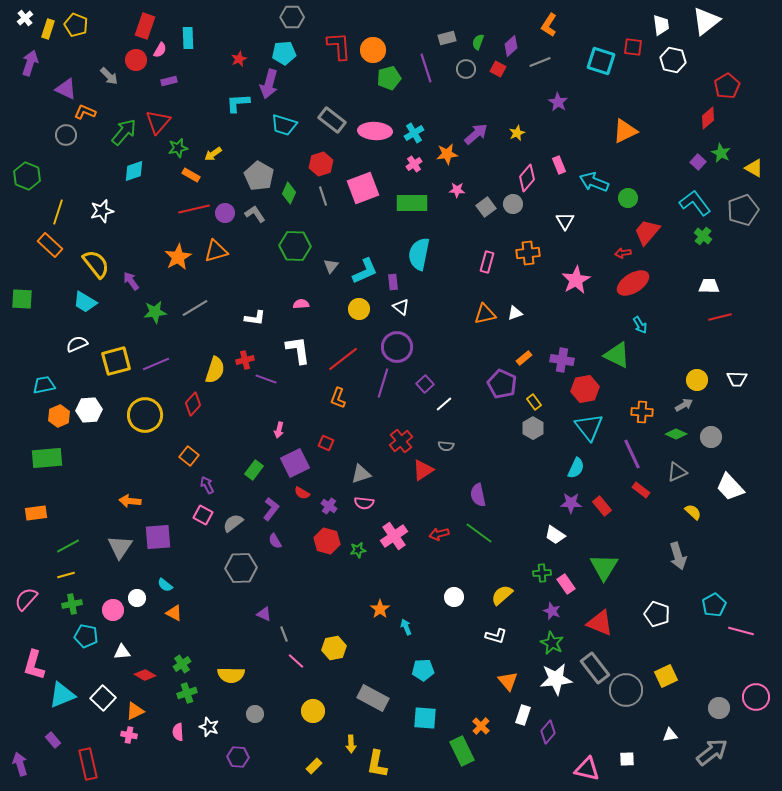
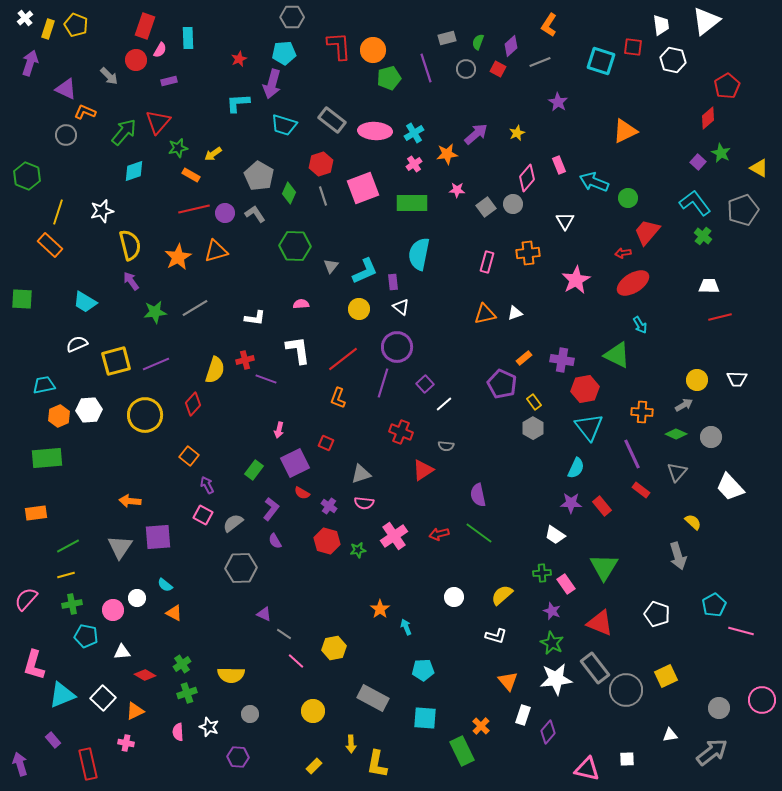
purple arrow at (269, 84): moved 3 px right
yellow triangle at (754, 168): moved 5 px right
yellow semicircle at (96, 264): moved 34 px right, 19 px up; rotated 24 degrees clockwise
red cross at (401, 441): moved 9 px up; rotated 30 degrees counterclockwise
gray triangle at (677, 472): rotated 25 degrees counterclockwise
yellow semicircle at (693, 512): moved 10 px down
gray line at (284, 634): rotated 35 degrees counterclockwise
pink circle at (756, 697): moved 6 px right, 3 px down
gray circle at (255, 714): moved 5 px left
pink cross at (129, 735): moved 3 px left, 8 px down
